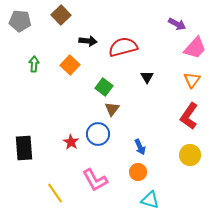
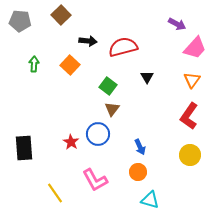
green square: moved 4 px right, 1 px up
